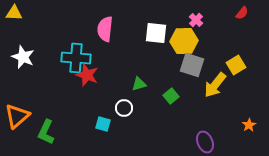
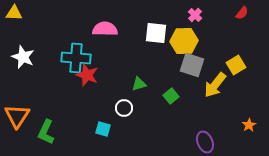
pink cross: moved 1 px left, 5 px up
pink semicircle: rotated 85 degrees clockwise
orange triangle: rotated 16 degrees counterclockwise
cyan square: moved 5 px down
